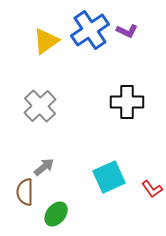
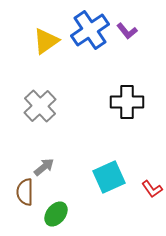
purple L-shape: rotated 25 degrees clockwise
